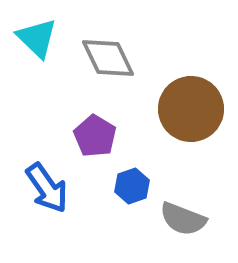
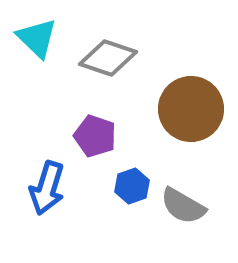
gray diamond: rotated 46 degrees counterclockwise
purple pentagon: rotated 12 degrees counterclockwise
blue arrow: rotated 52 degrees clockwise
gray semicircle: moved 13 px up; rotated 9 degrees clockwise
